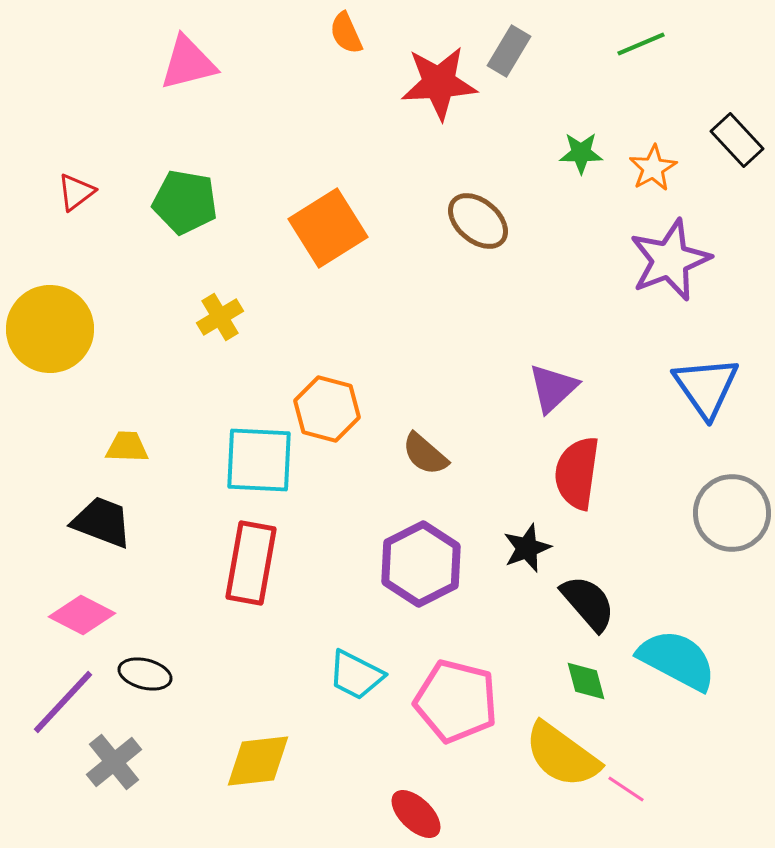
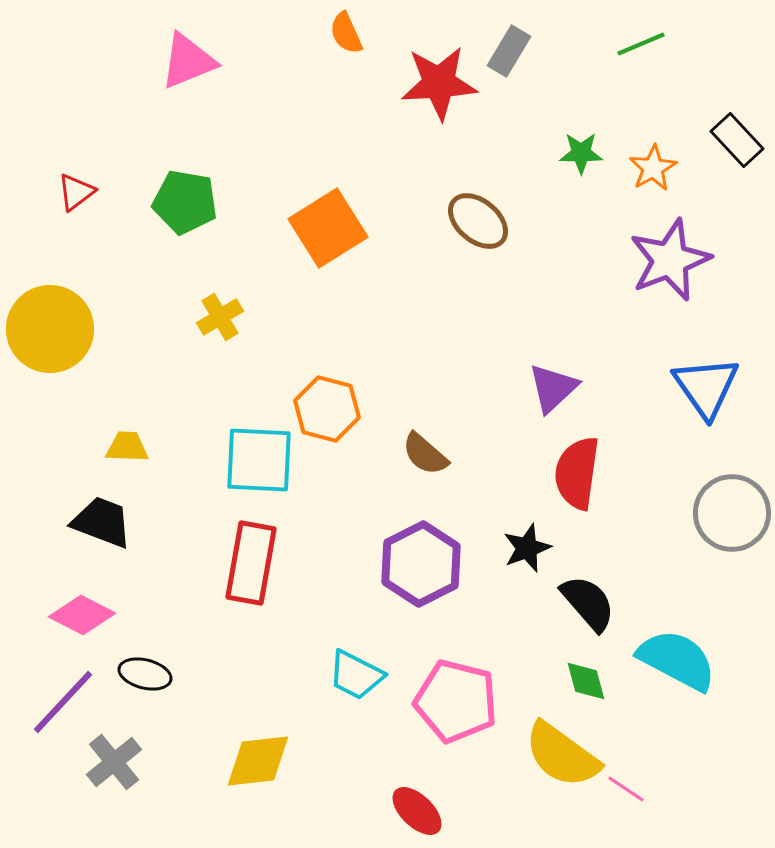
pink triangle: moved 2 px up; rotated 8 degrees counterclockwise
red ellipse: moved 1 px right, 3 px up
